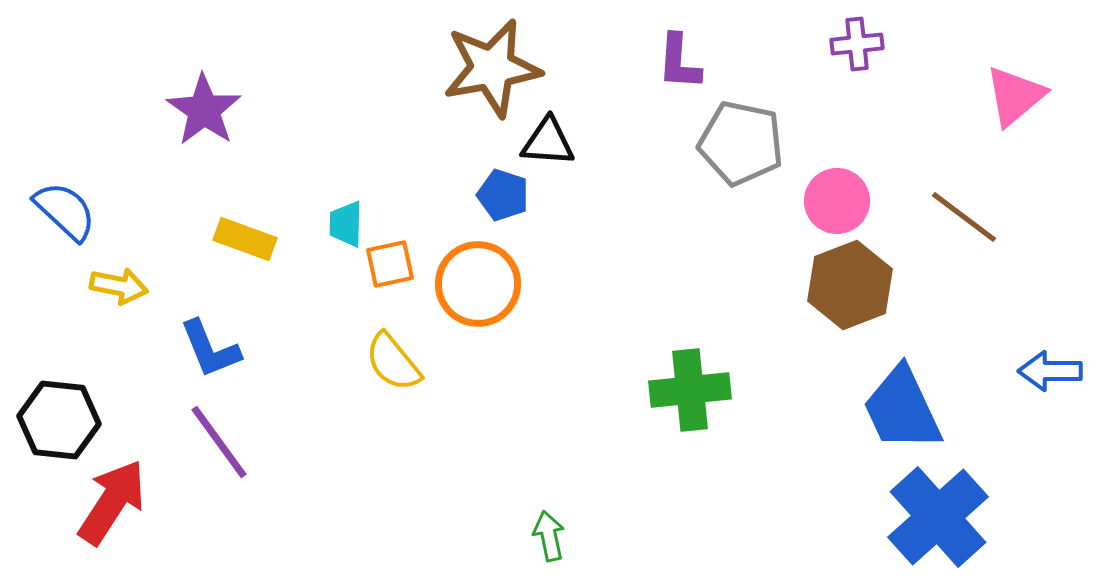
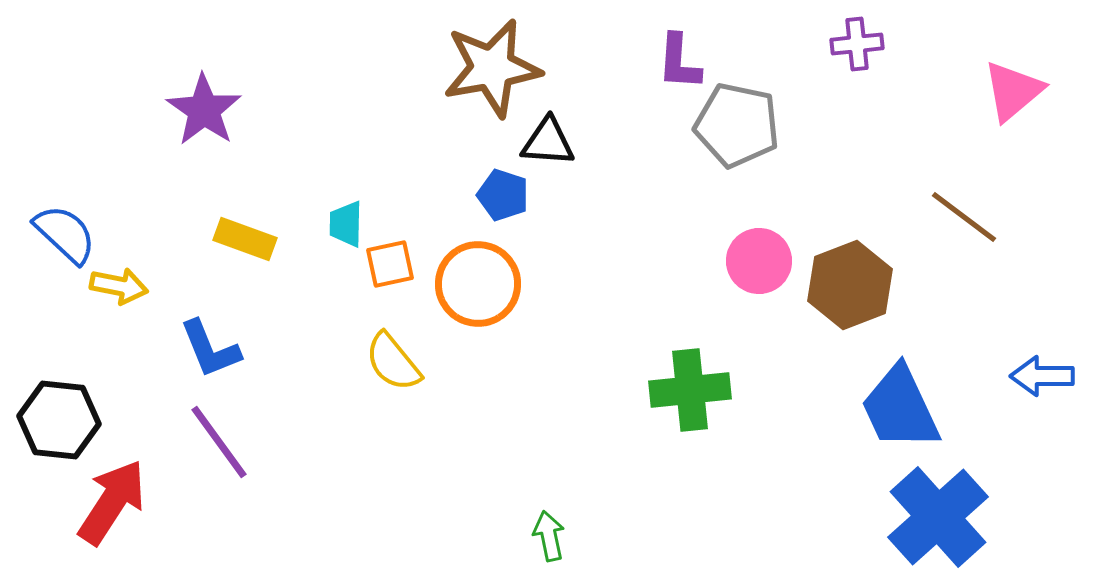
pink triangle: moved 2 px left, 5 px up
gray pentagon: moved 4 px left, 18 px up
pink circle: moved 78 px left, 60 px down
blue semicircle: moved 23 px down
blue arrow: moved 8 px left, 5 px down
blue trapezoid: moved 2 px left, 1 px up
